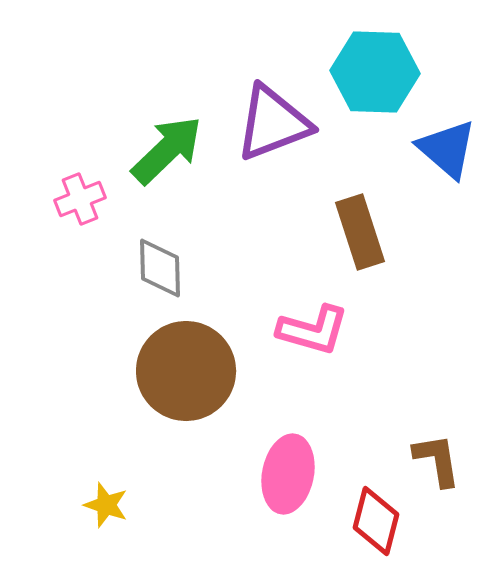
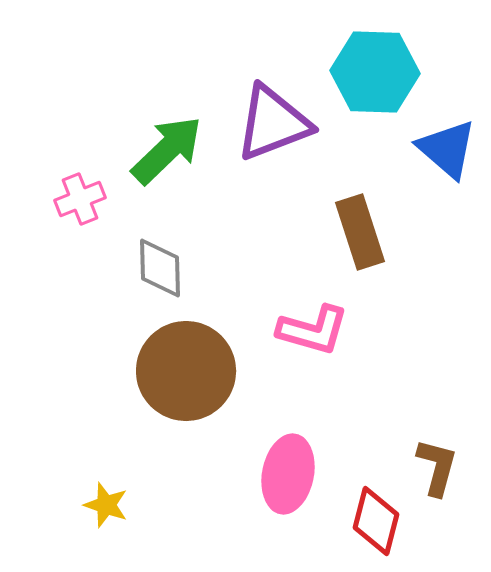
brown L-shape: moved 7 px down; rotated 24 degrees clockwise
